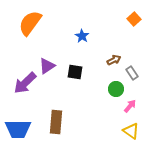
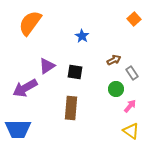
purple arrow: moved 5 px down; rotated 15 degrees clockwise
brown rectangle: moved 15 px right, 14 px up
